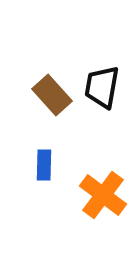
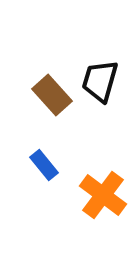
black trapezoid: moved 2 px left, 6 px up; rotated 6 degrees clockwise
blue rectangle: rotated 40 degrees counterclockwise
